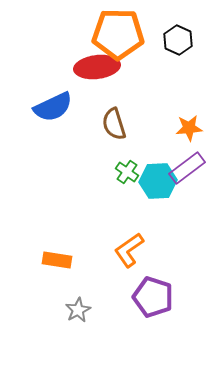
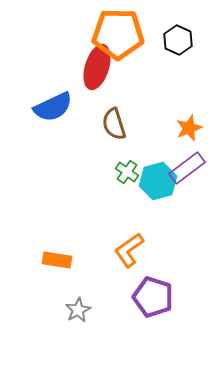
red ellipse: rotated 66 degrees counterclockwise
orange star: rotated 16 degrees counterclockwise
cyan hexagon: rotated 12 degrees counterclockwise
